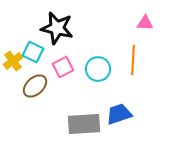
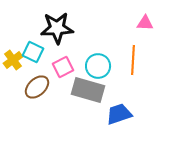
black star: rotated 16 degrees counterclockwise
yellow cross: moved 1 px up
cyan circle: moved 3 px up
brown ellipse: moved 2 px right, 1 px down
gray rectangle: moved 4 px right, 34 px up; rotated 20 degrees clockwise
